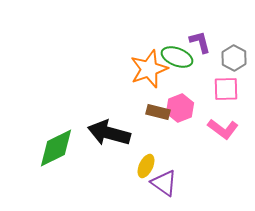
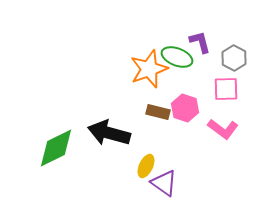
pink hexagon: moved 5 px right; rotated 20 degrees counterclockwise
